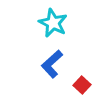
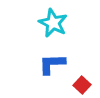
blue L-shape: rotated 40 degrees clockwise
